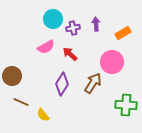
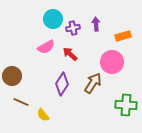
orange rectangle: moved 3 px down; rotated 14 degrees clockwise
